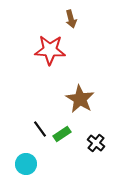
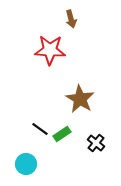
black line: rotated 18 degrees counterclockwise
